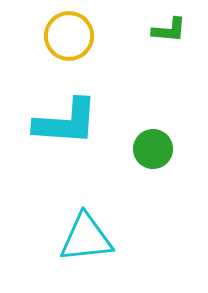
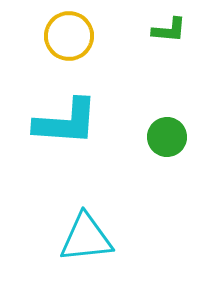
green circle: moved 14 px right, 12 px up
